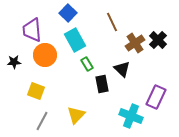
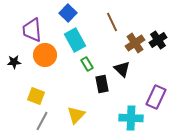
black cross: rotated 12 degrees clockwise
yellow square: moved 5 px down
cyan cross: moved 2 px down; rotated 20 degrees counterclockwise
